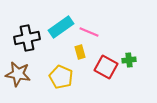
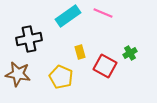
cyan rectangle: moved 7 px right, 11 px up
pink line: moved 14 px right, 19 px up
black cross: moved 2 px right, 1 px down
green cross: moved 1 px right, 7 px up; rotated 24 degrees counterclockwise
red square: moved 1 px left, 1 px up
